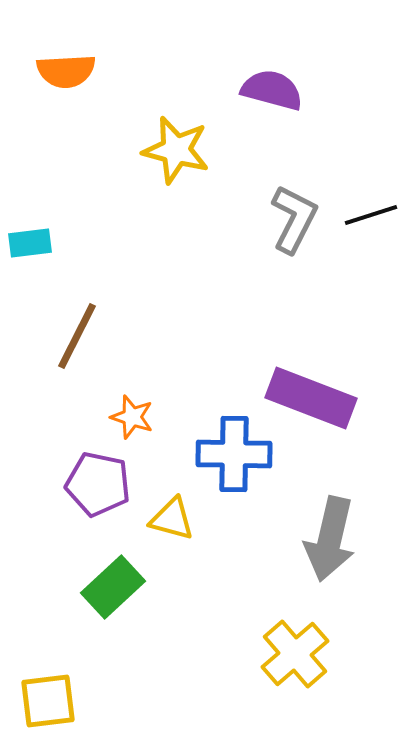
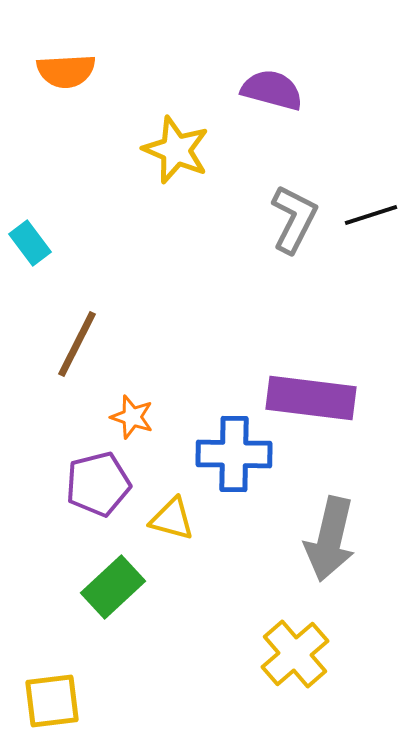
yellow star: rotated 8 degrees clockwise
cyan rectangle: rotated 60 degrees clockwise
brown line: moved 8 px down
purple rectangle: rotated 14 degrees counterclockwise
purple pentagon: rotated 26 degrees counterclockwise
yellow square: moved 4 px right
